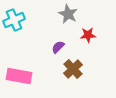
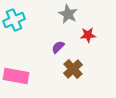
pink rectangle: moved 3 px left
